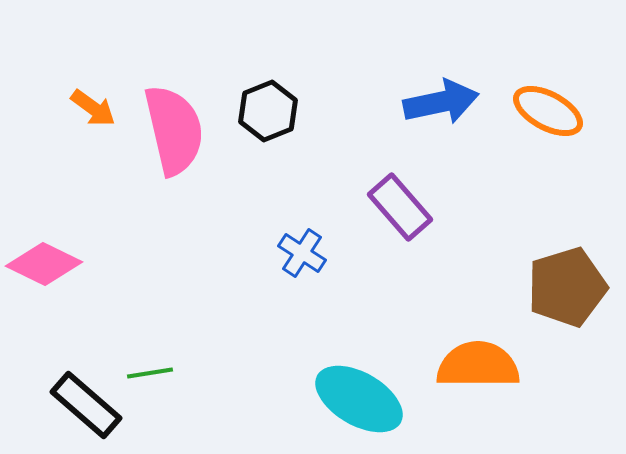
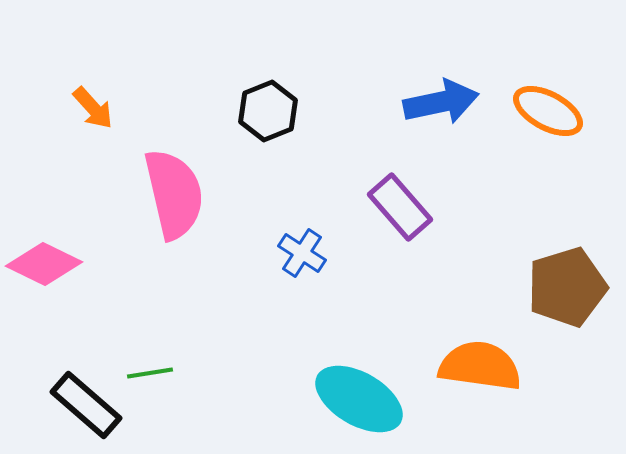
orange arrow: rotated 12 degrees clockwise
pink semicircle: moved 64 px down
orange semicircle: moved 2 px right, 1 px down; rotated 8 degrees clockwise
